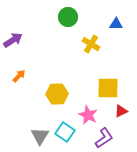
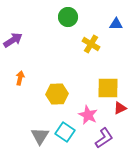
orange arrow: moved 1 px right, 2 px down; rotated 32 degrees counterclockwise
red triangle: moved 1 px left, 3 px up
